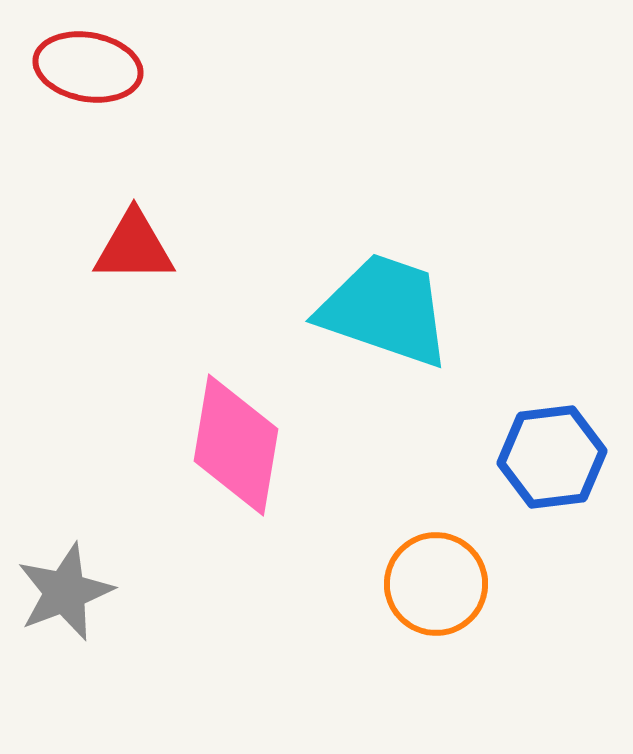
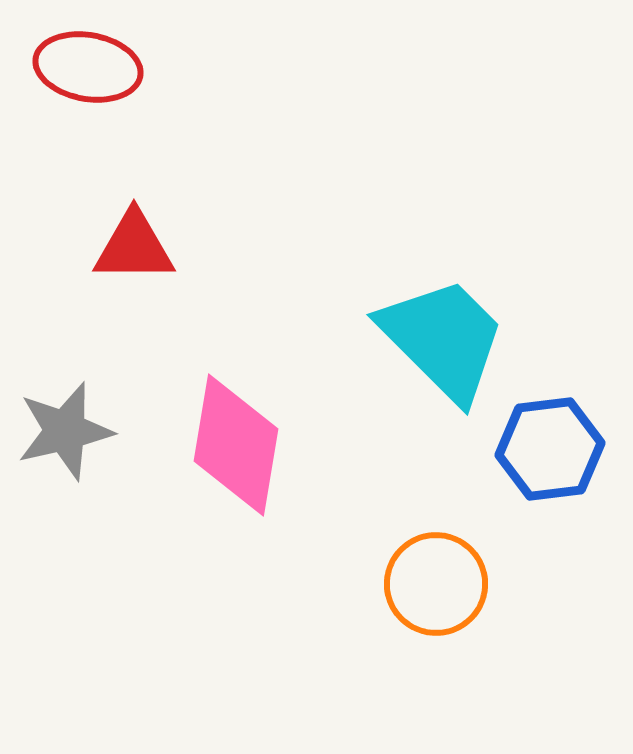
cyan trapezoid: moved 58 px right, 29 px down; rotated 26 degrees clockwise
blue hexagon: moved 2 px left, 8 px up
gray star: moved 161 px up; rotated 8 degrees clockwise
